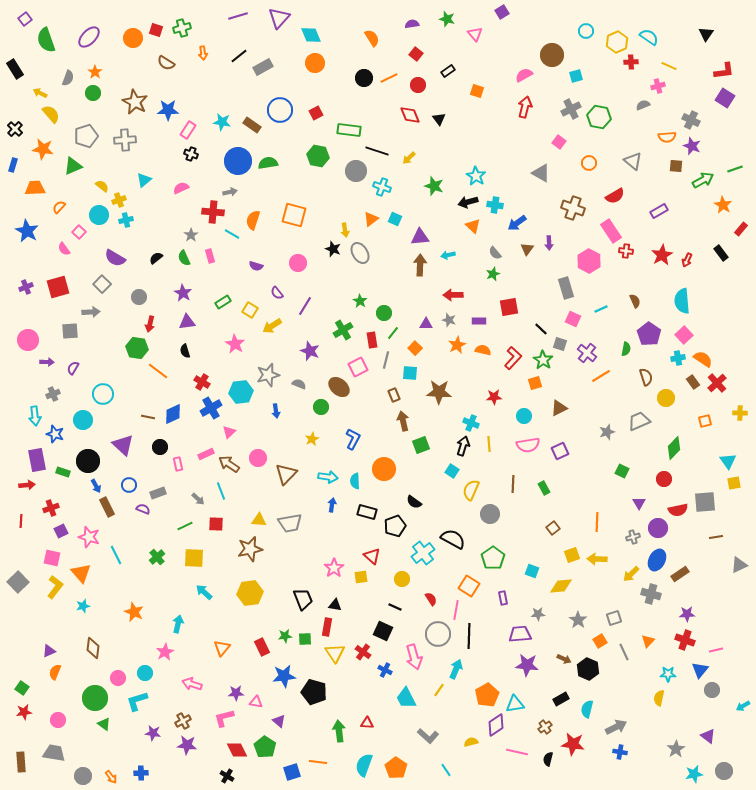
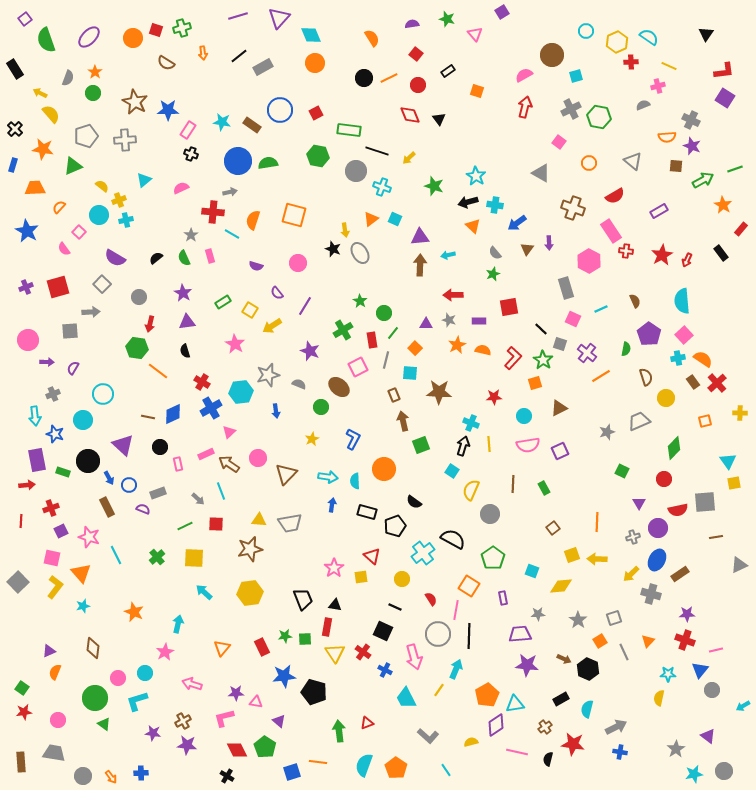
blue arrow at (96, 486): moved 13 px right, 8 px up
red triangle at (367, 723): rotated 24 degrees counterclockwise
